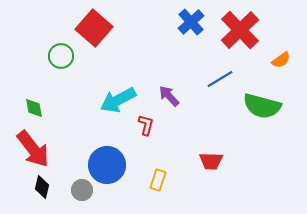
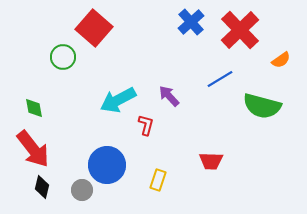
green circle: moved 2 px right, 1 px down
